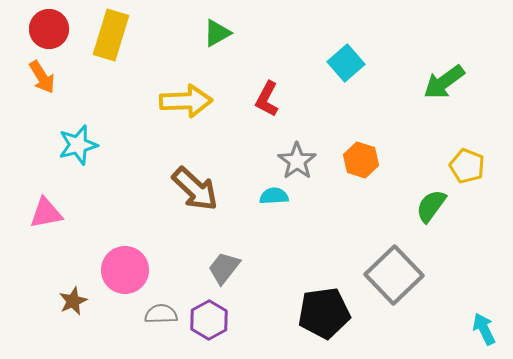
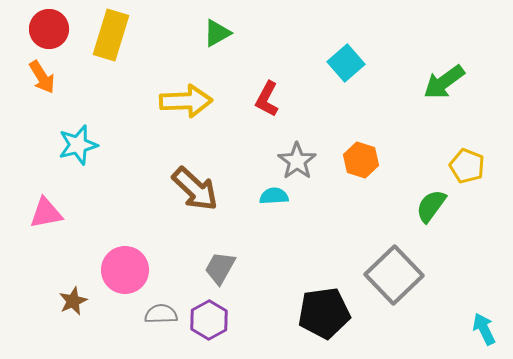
gray trapezoid: moved 4 px left; rotated 9 degrees counterclockwise
